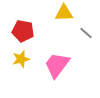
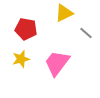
yellow triangle: rotated 24 degrees counterclockwise
red pentagon: moved 3 px right, 2 px up
pink trapezoid: moved 2 px up
